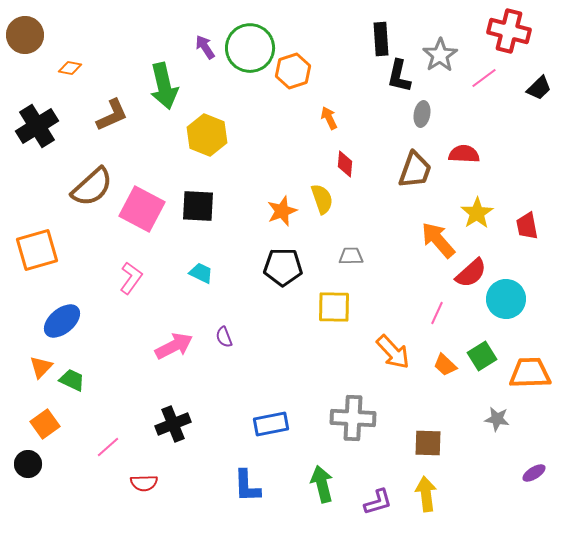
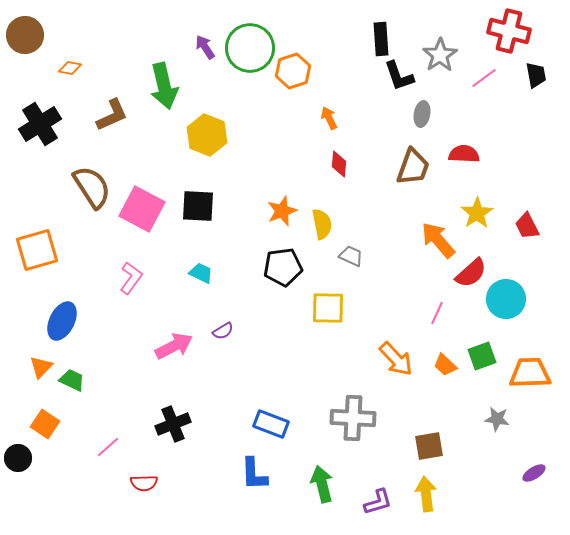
black L-shape at (399, 76): rotated 32 degrees counterclockwise
black trapezoid at (539, 88): moved 3 px left, 13 px up; rotated 56 degrees counterclockwise
black cross at (37, 126): moved 3 px right, 2 px up
red diamond at (345, 164): moved 6 px left
brown trapezoid at (415, 170): moved 2 px left, 3 px up
brown semicircle at (92, 187): rotated 81 degrees counterclockwise
yellow semicircle at (322, 199): moved 25 px down; rotated 8 degrees clockwise
red trapezoid at (527, 226): rotated 16 degrees counterclockwise
gray trapezoid at (351, 256): rotated 25 degrees clockwise
black pentagon at (283, 267): rotated 9 degrees counterclockwise
yellow square at (334, 307): moved 6 px left, 1 px down
blue ellipse at (62, 321): rotated 24 degrees counterclockwise
purple semicircle at (224, 337): moved 1 px left, 6 px up; rotated 100 degrees counterclockwise
orange arrow at (393, 352): moved 3 px right, 7 px down
green square at (482, 356): rotated 12 degrees clockwise
orange square at (45, 424): rotated 20 degrees counterclockwise
blue rectangle at (271, 424): rotated 32 degrees clockwise
brown square at (428, 443): moved 1 px right, 3 px down; rotated 12 degrees counterclockwise
black circle at (28, 464): moved 10 px left, 6 px up
blue L-shape at (247, 486): moved 7 px right, 12 px up
